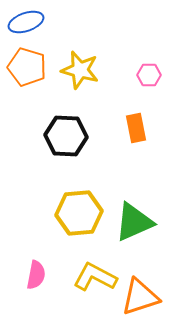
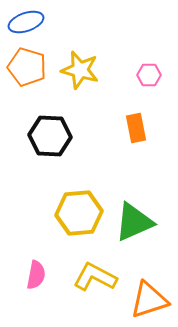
black hexagon: moved 16 px left
orange triangle: moved 9 px right, 3 px down
